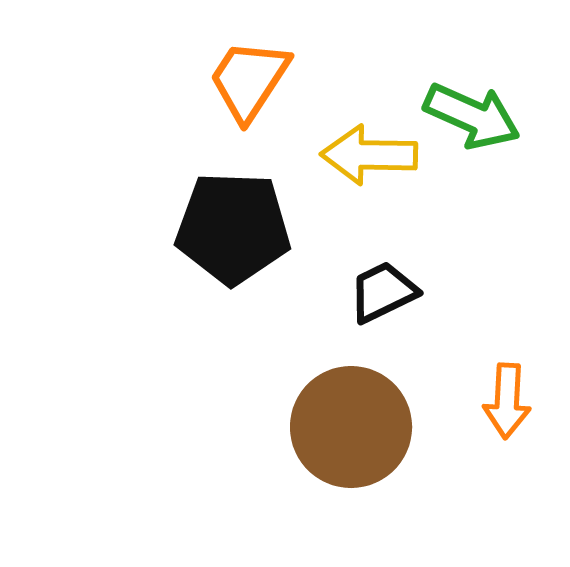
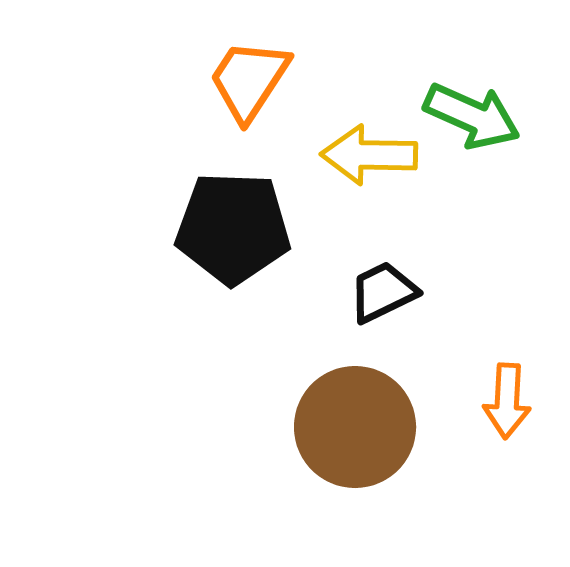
brown circle: moved 4 px right
